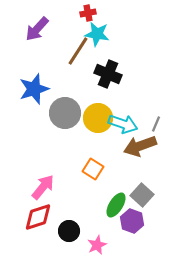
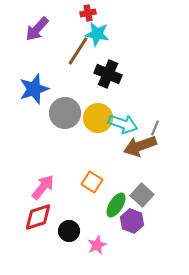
gray line: moved 1 px left, 4 px down
orange square: moved 1 px left, 13 px down
